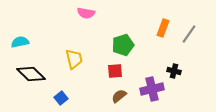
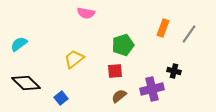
cyan semicircle: moved 1 px left, 2 px down; rotated 24 degrees counterclockwise
yellow trapezoid: rotated 115 degrees counterclockwise
black diamond: moved 5 px left, 9 px down
